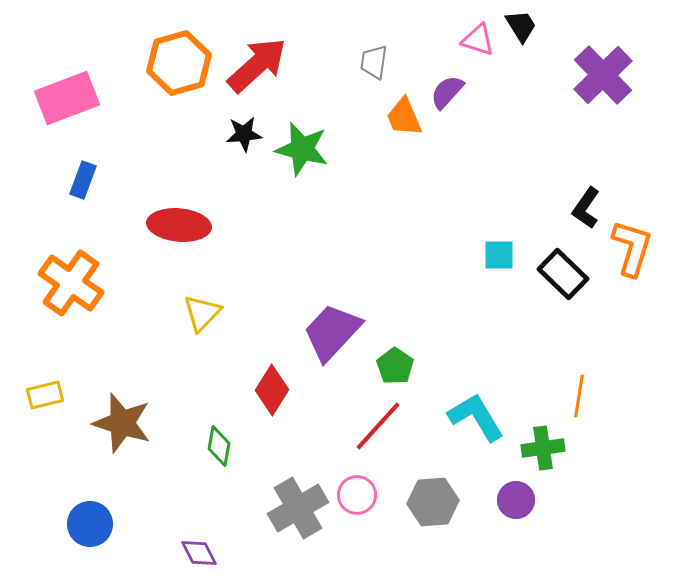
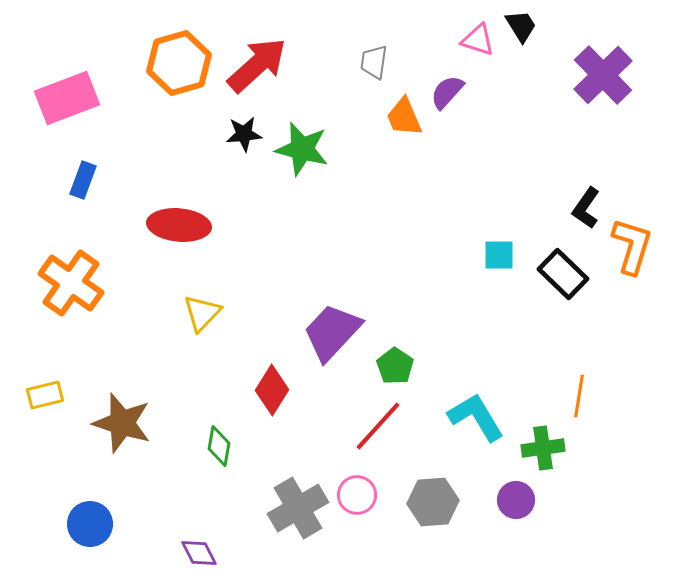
orange L-shape: moved 2 px up
